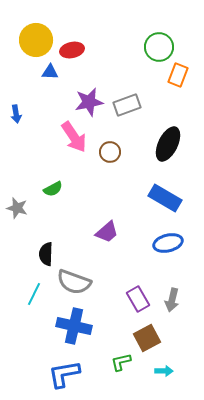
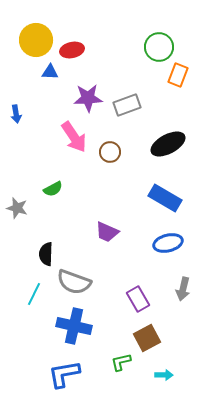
purple star: moved 1 px left, 4 px up; rotated 8 degrees clockwise
black ellipse: rotated 36 degrees clockwise
purple trapezoid: rotated 65 degrees clockwise
gray arrow: moved 11 px right, 11 px up
cyan arrow: moved 4 px down
